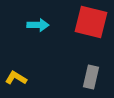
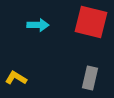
gray rectangle: moved 1 px left, 1 px down
